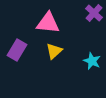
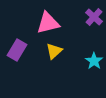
purple cross: moved 4 px down
pink triangle: rotated 20 degrees counterclockwise
cyan star: moved 2 px right; rotated 12 degrees clockwise
